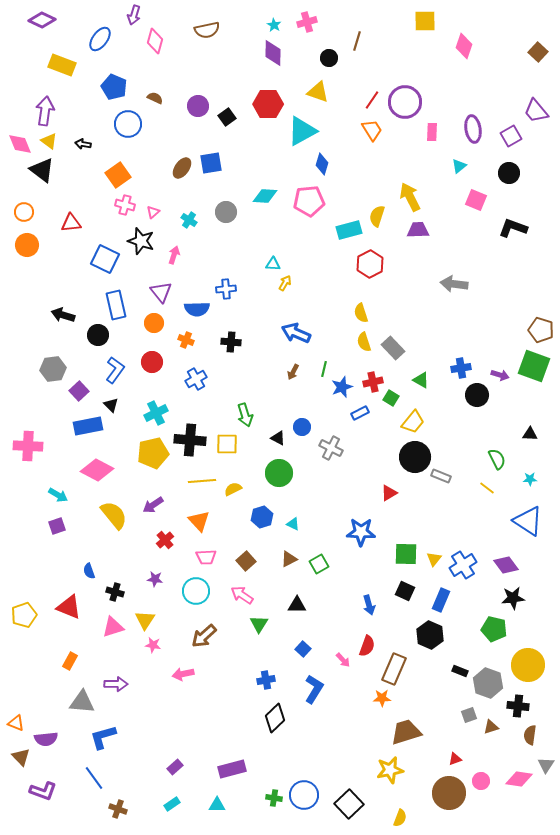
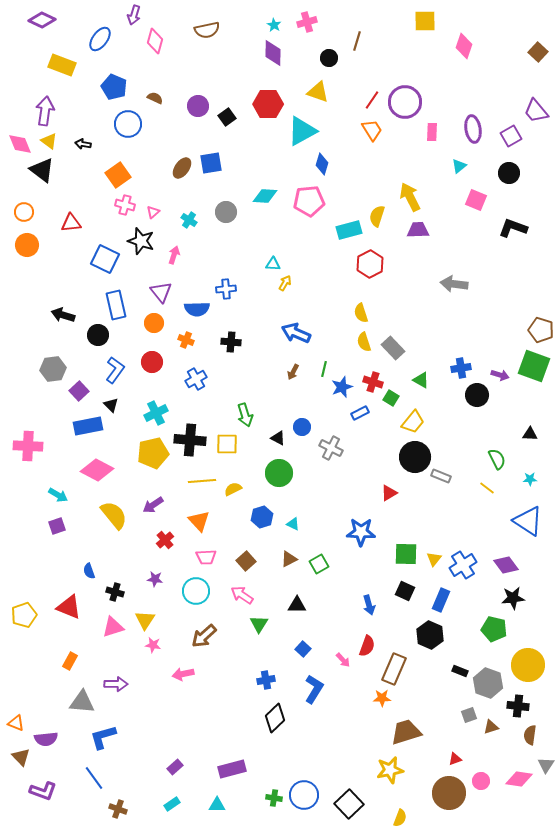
red cross at (373, 382): rotated 30 degrees clockwise
